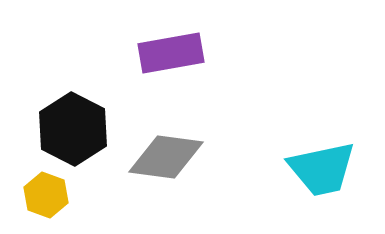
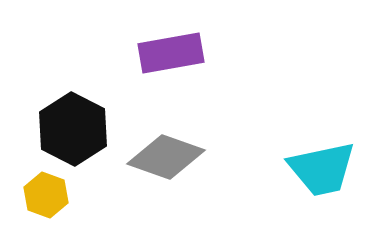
gray diamond: rotated 12 degrees clockwise
